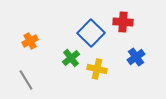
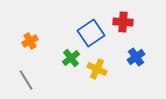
blue square: rotated 12 degrees clockwise
yellow cross: rotated 12 degrees clockwise
